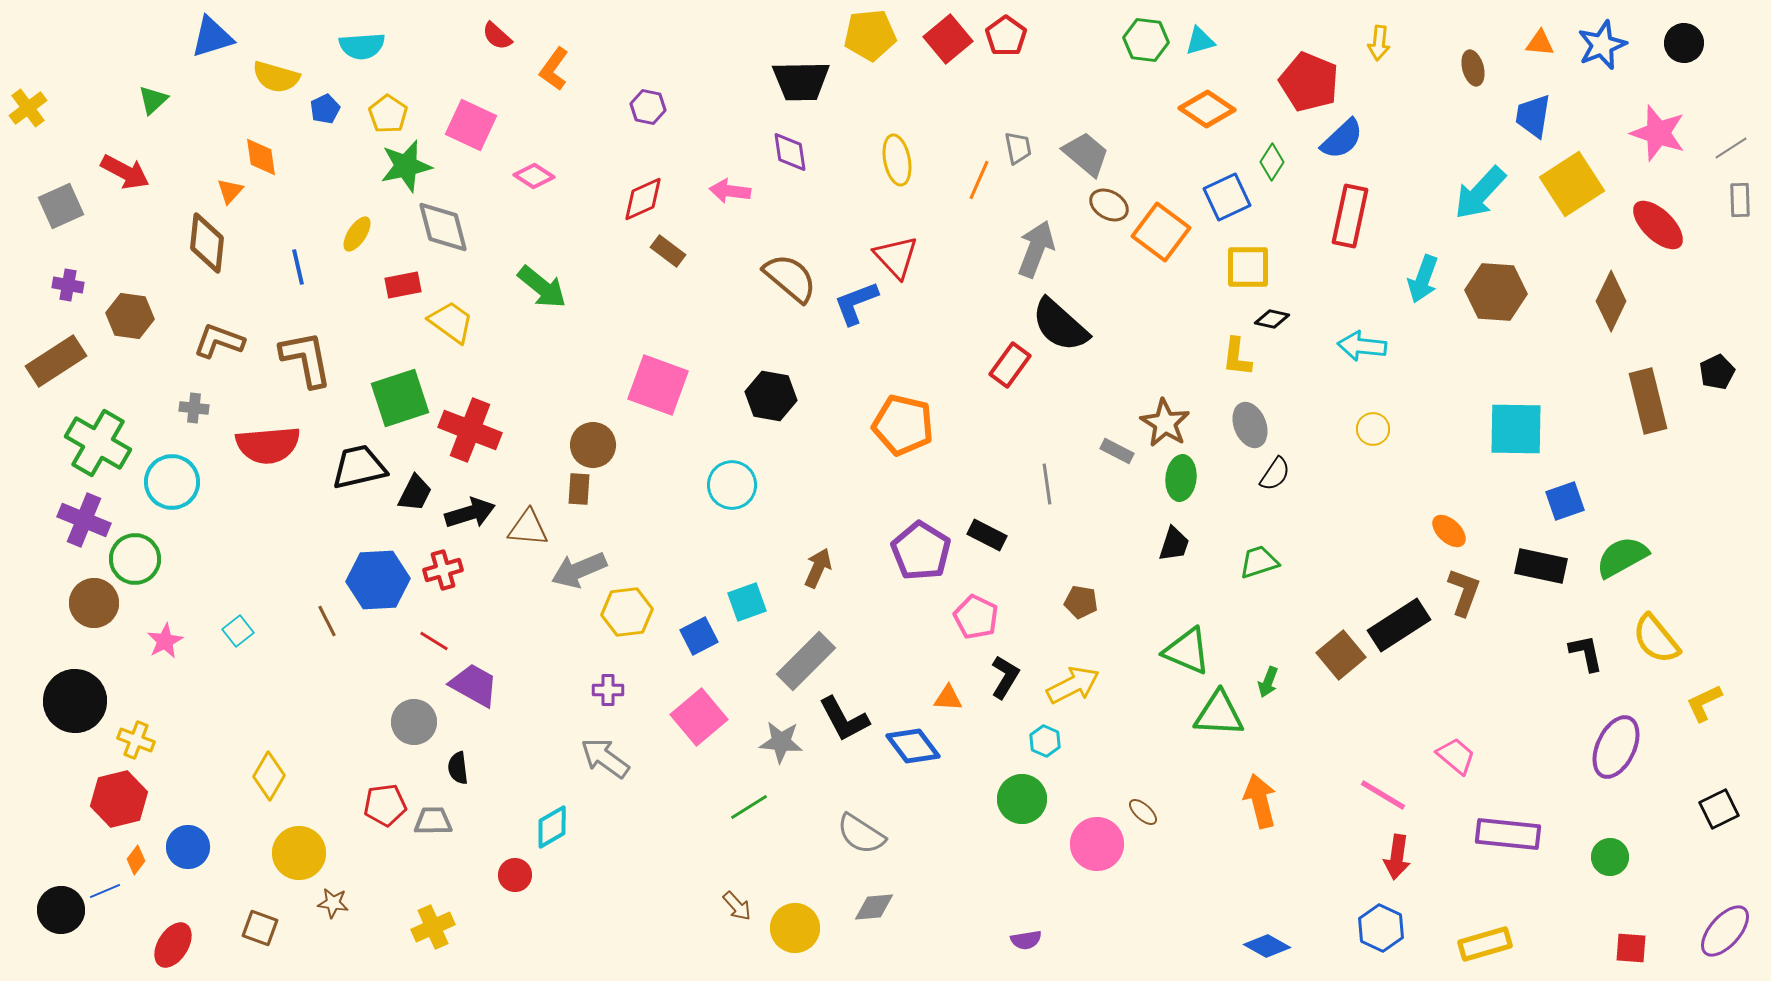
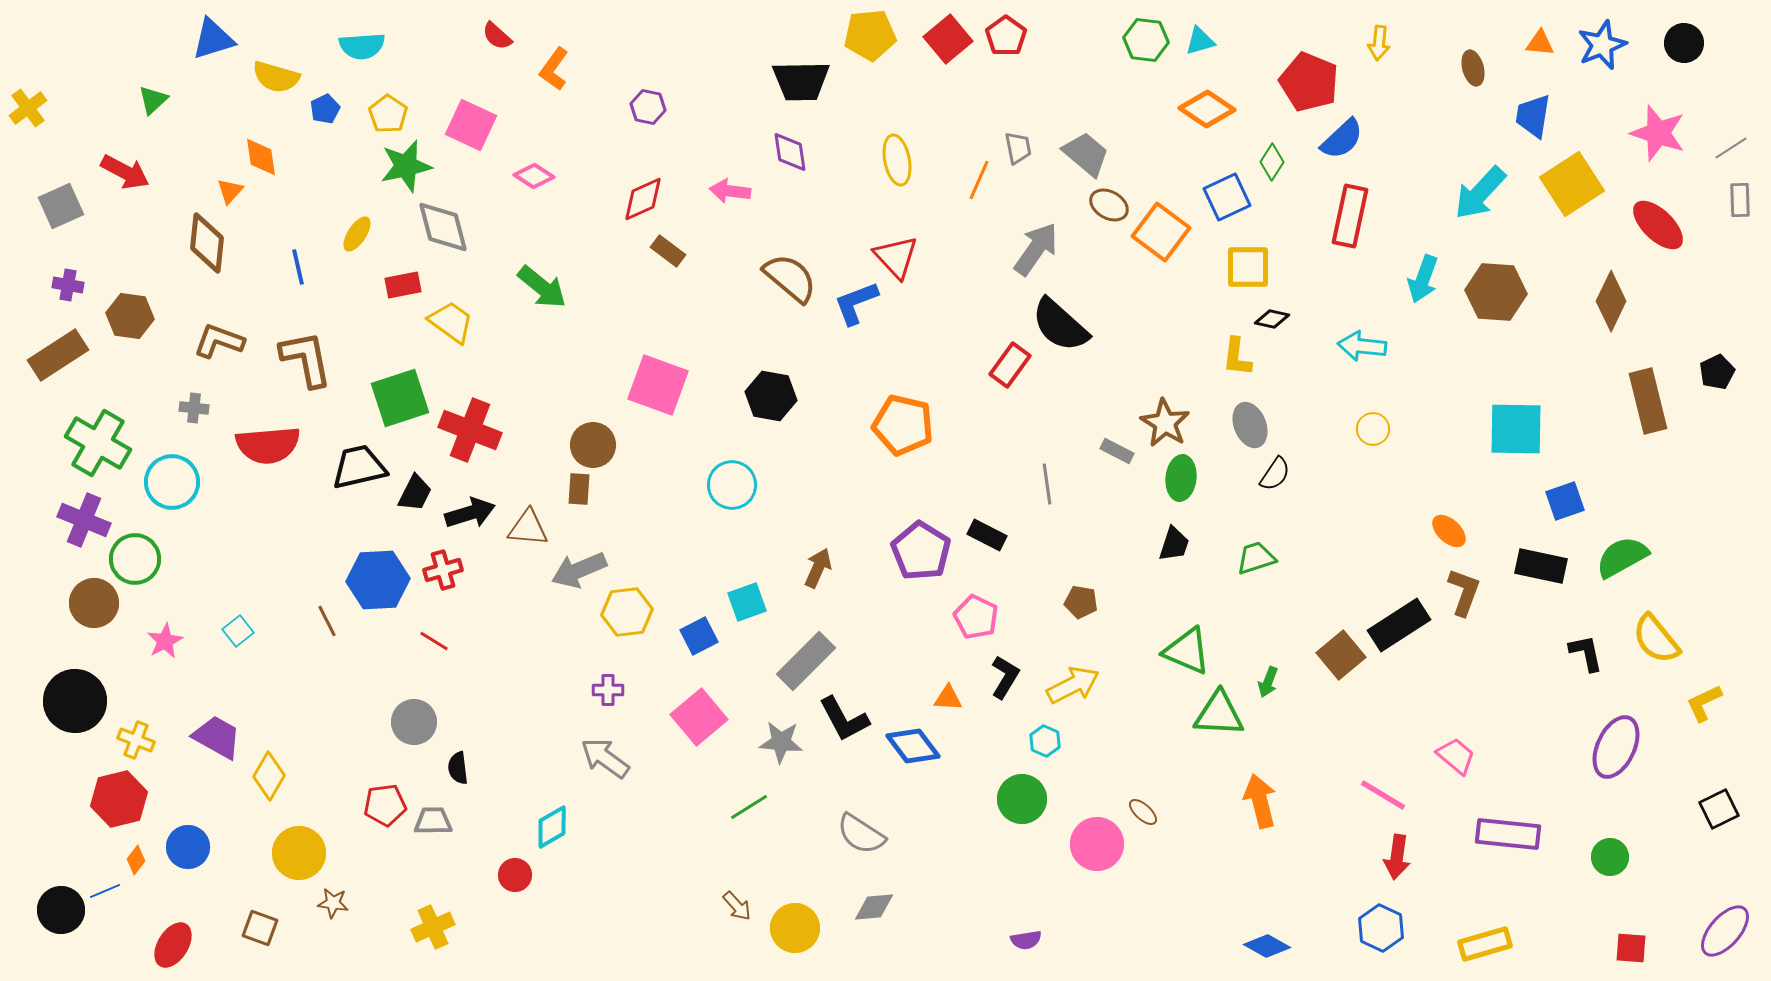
blue triangle at (212, 37): moved 1 px right, 2 px down
gray arrow at (1036, 249): rotated 14 degrees clockwise
brown rectangle at (56, 361): moved 2 px right, 6 px up
green trapezoid at (1259, 562): moved 3 px left, 4 px up
purple trapezoid at (474, 685): moved 257 px left, 52 px down
